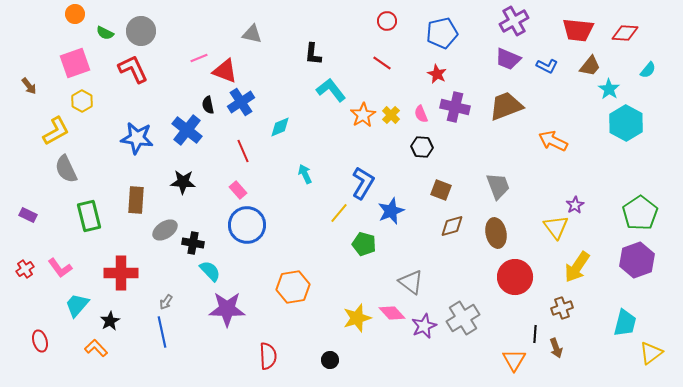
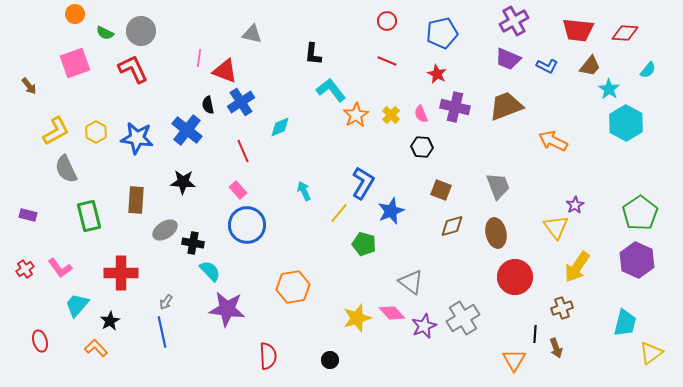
pink line at (199, 58): rotated 60 degrees counterclockwise
red line at (382, 63): moved 5 px right, 2 px up; rotated 12 degrees counterclockwise
yellow hexagon at (82, 101): moved 14 px right, 31 px down
orange star at (363, 115): moved 7 px left
cyan arrow at (305, 174): moved 1 px left, 17 px down
purple rectangle at (28, 215): rotated 12 degrees counterclockwise
purple hexagon at (637, 260): rotated 16 degrees counterclockwise
purple star at (227, 309): rotated 6 degrees clockwise
